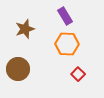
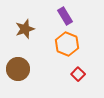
orange hexagon: rotated 20 degrees clockwise
